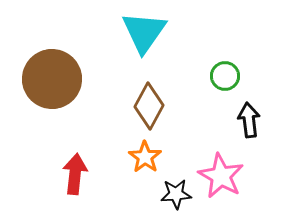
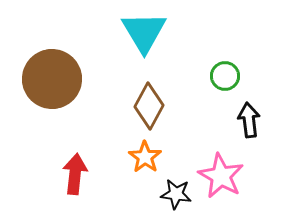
cyan triangle: rotated 6 degrees counterclockwise
black star: rotated 12 degrees clockwise
